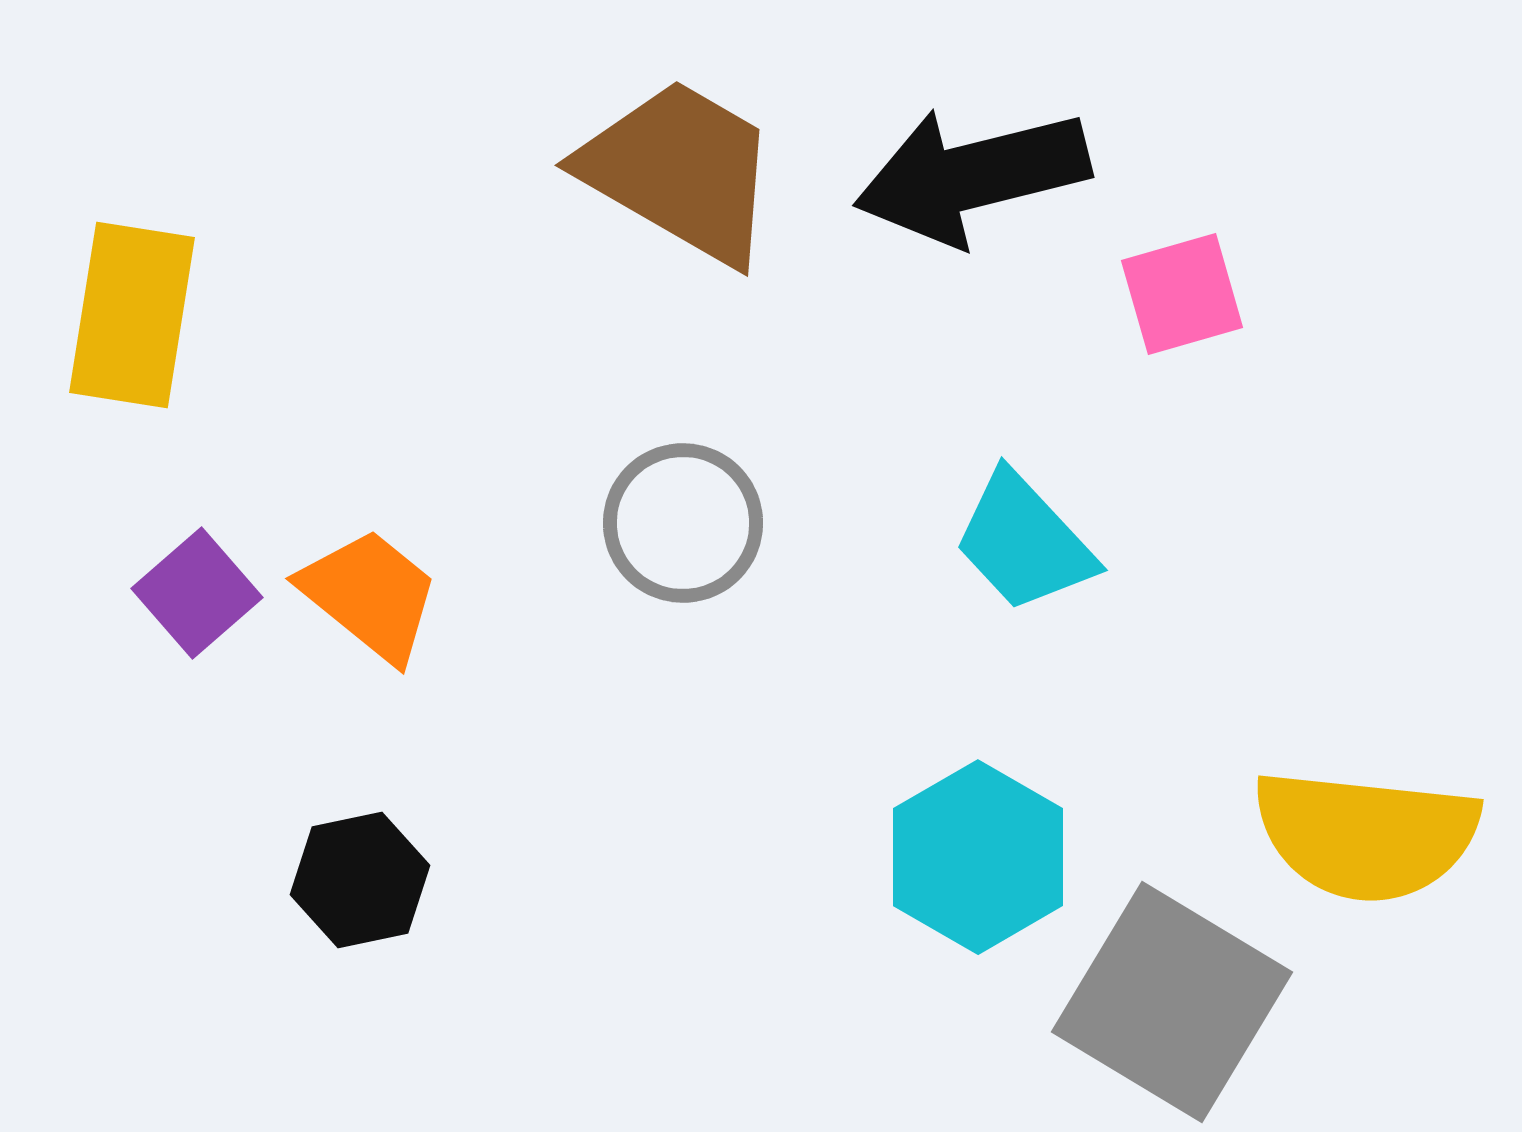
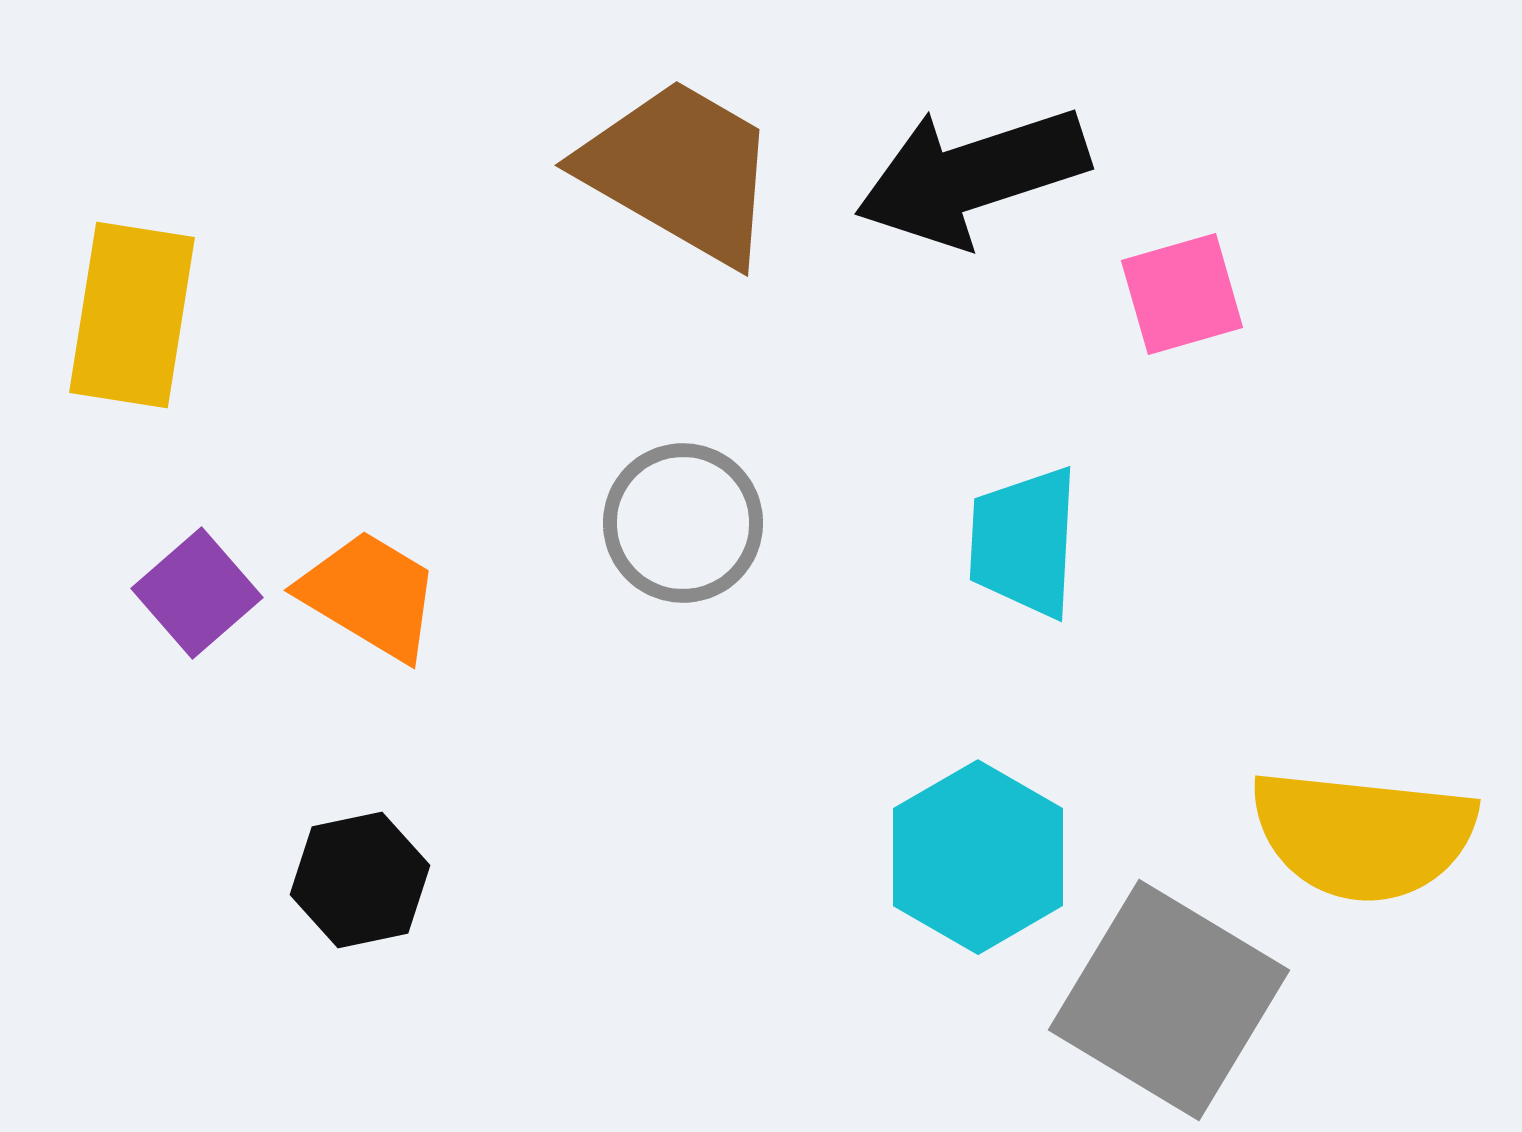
black arrow: rotated 4 degrees counterclockwise
cyan trapezoid: rotated 46 degrees clockwise
orange trapezoid: rotated 8 degrees counterclockwise
yellow semicircle: moved 3 px left
gray square: moved 3 px left, 2 px up
